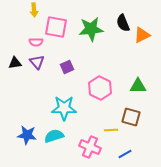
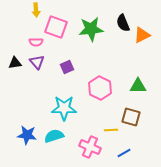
yellow arrow: moved 2 px right
pink square: rotated 10 degrees clockwise
blue line: moved 1 px left, 1 px up
